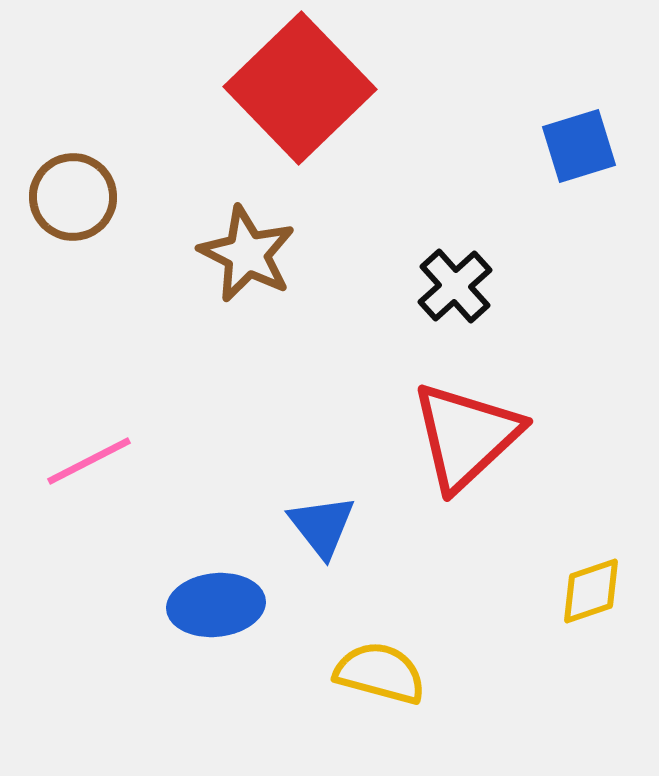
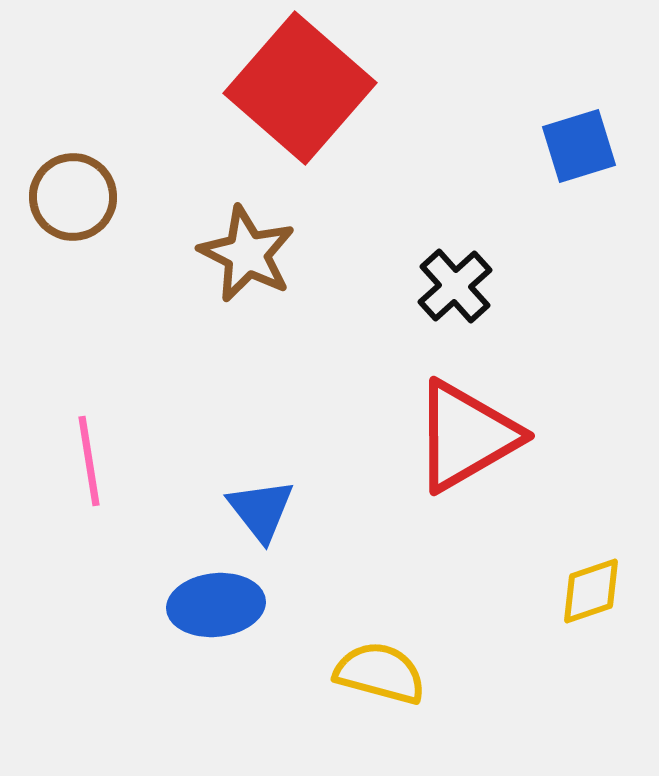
red square: rotated 5 degrees counterclockwise
red triangle: rotated 13 degrees clockwise
pink line: rotated 72 degrees counterclockwise
blue triangle: moved 61 px left, 16 px up
